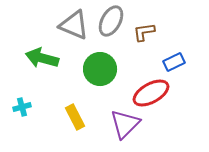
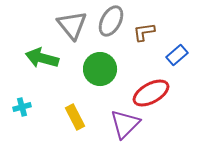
gray triangle: moved 2 px left; rotated 28 degrees clockwise
blue rectangle: moved 3 px right, 7 px up; rotated 15 degrees counterclockwise
